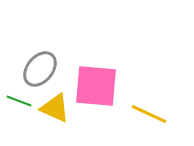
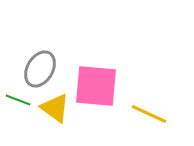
gray ellipse: rotated 9 degrees counterclockwise
green line: moved 1 px left, 1 px up
yellow triangle: rotated 12 degrees clockwise
